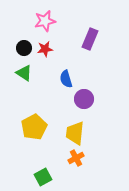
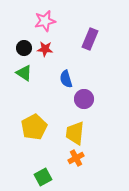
red star: rotated 14 degrees clockwise
